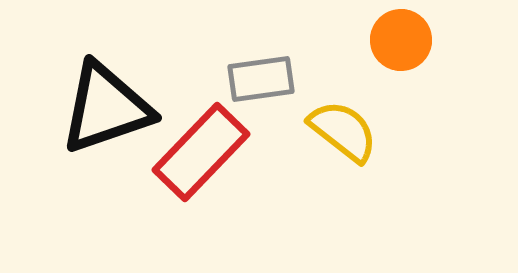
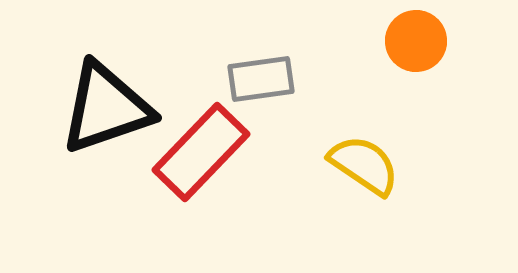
orange circle: moved 15 px right, 1 px down
yellow semicircle: moved 21 px right, 34 px down; rotated 4 degrees counterclockwise
